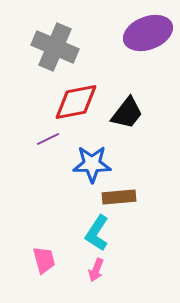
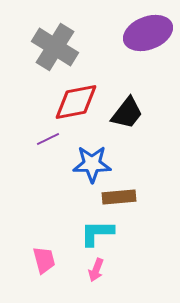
gray cross: rotated 9 degrees clockwise
cyan L-shape: rotated 57 degrees clockwise
